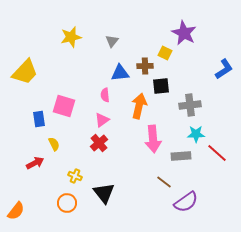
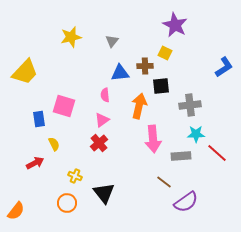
purple star: moved 9 px left, 8 px up
blue L-shape: moved 2 px up
